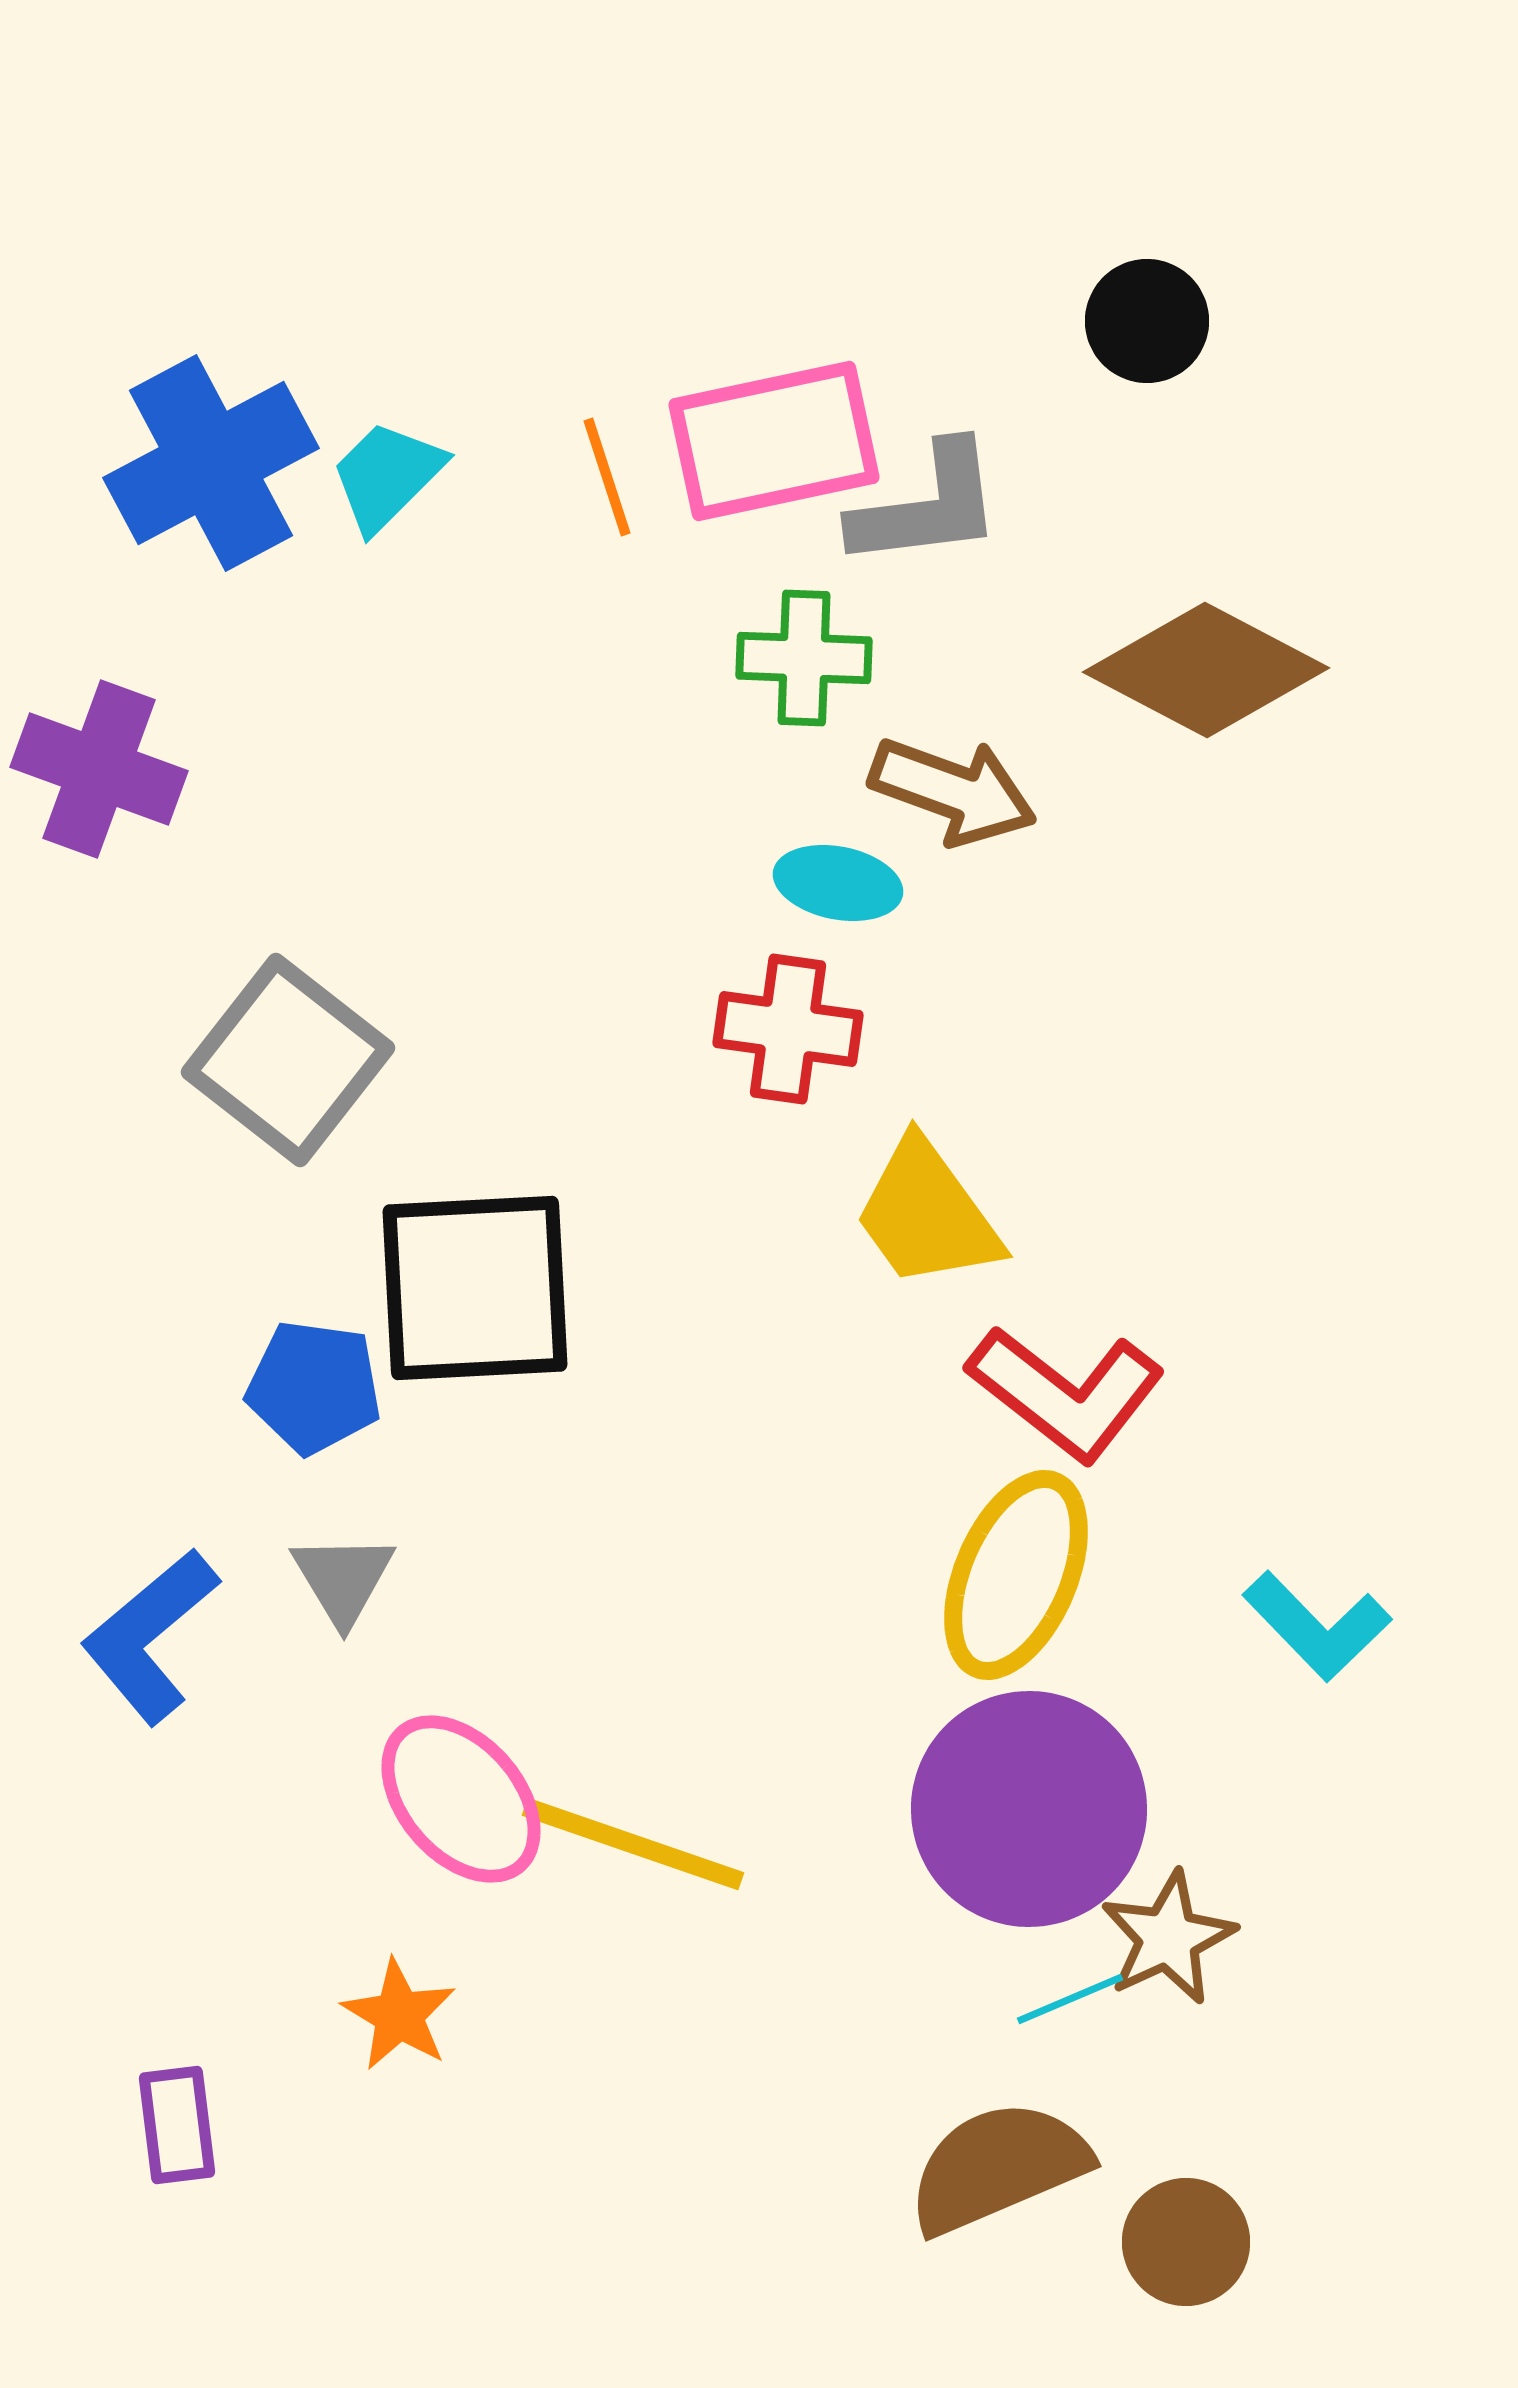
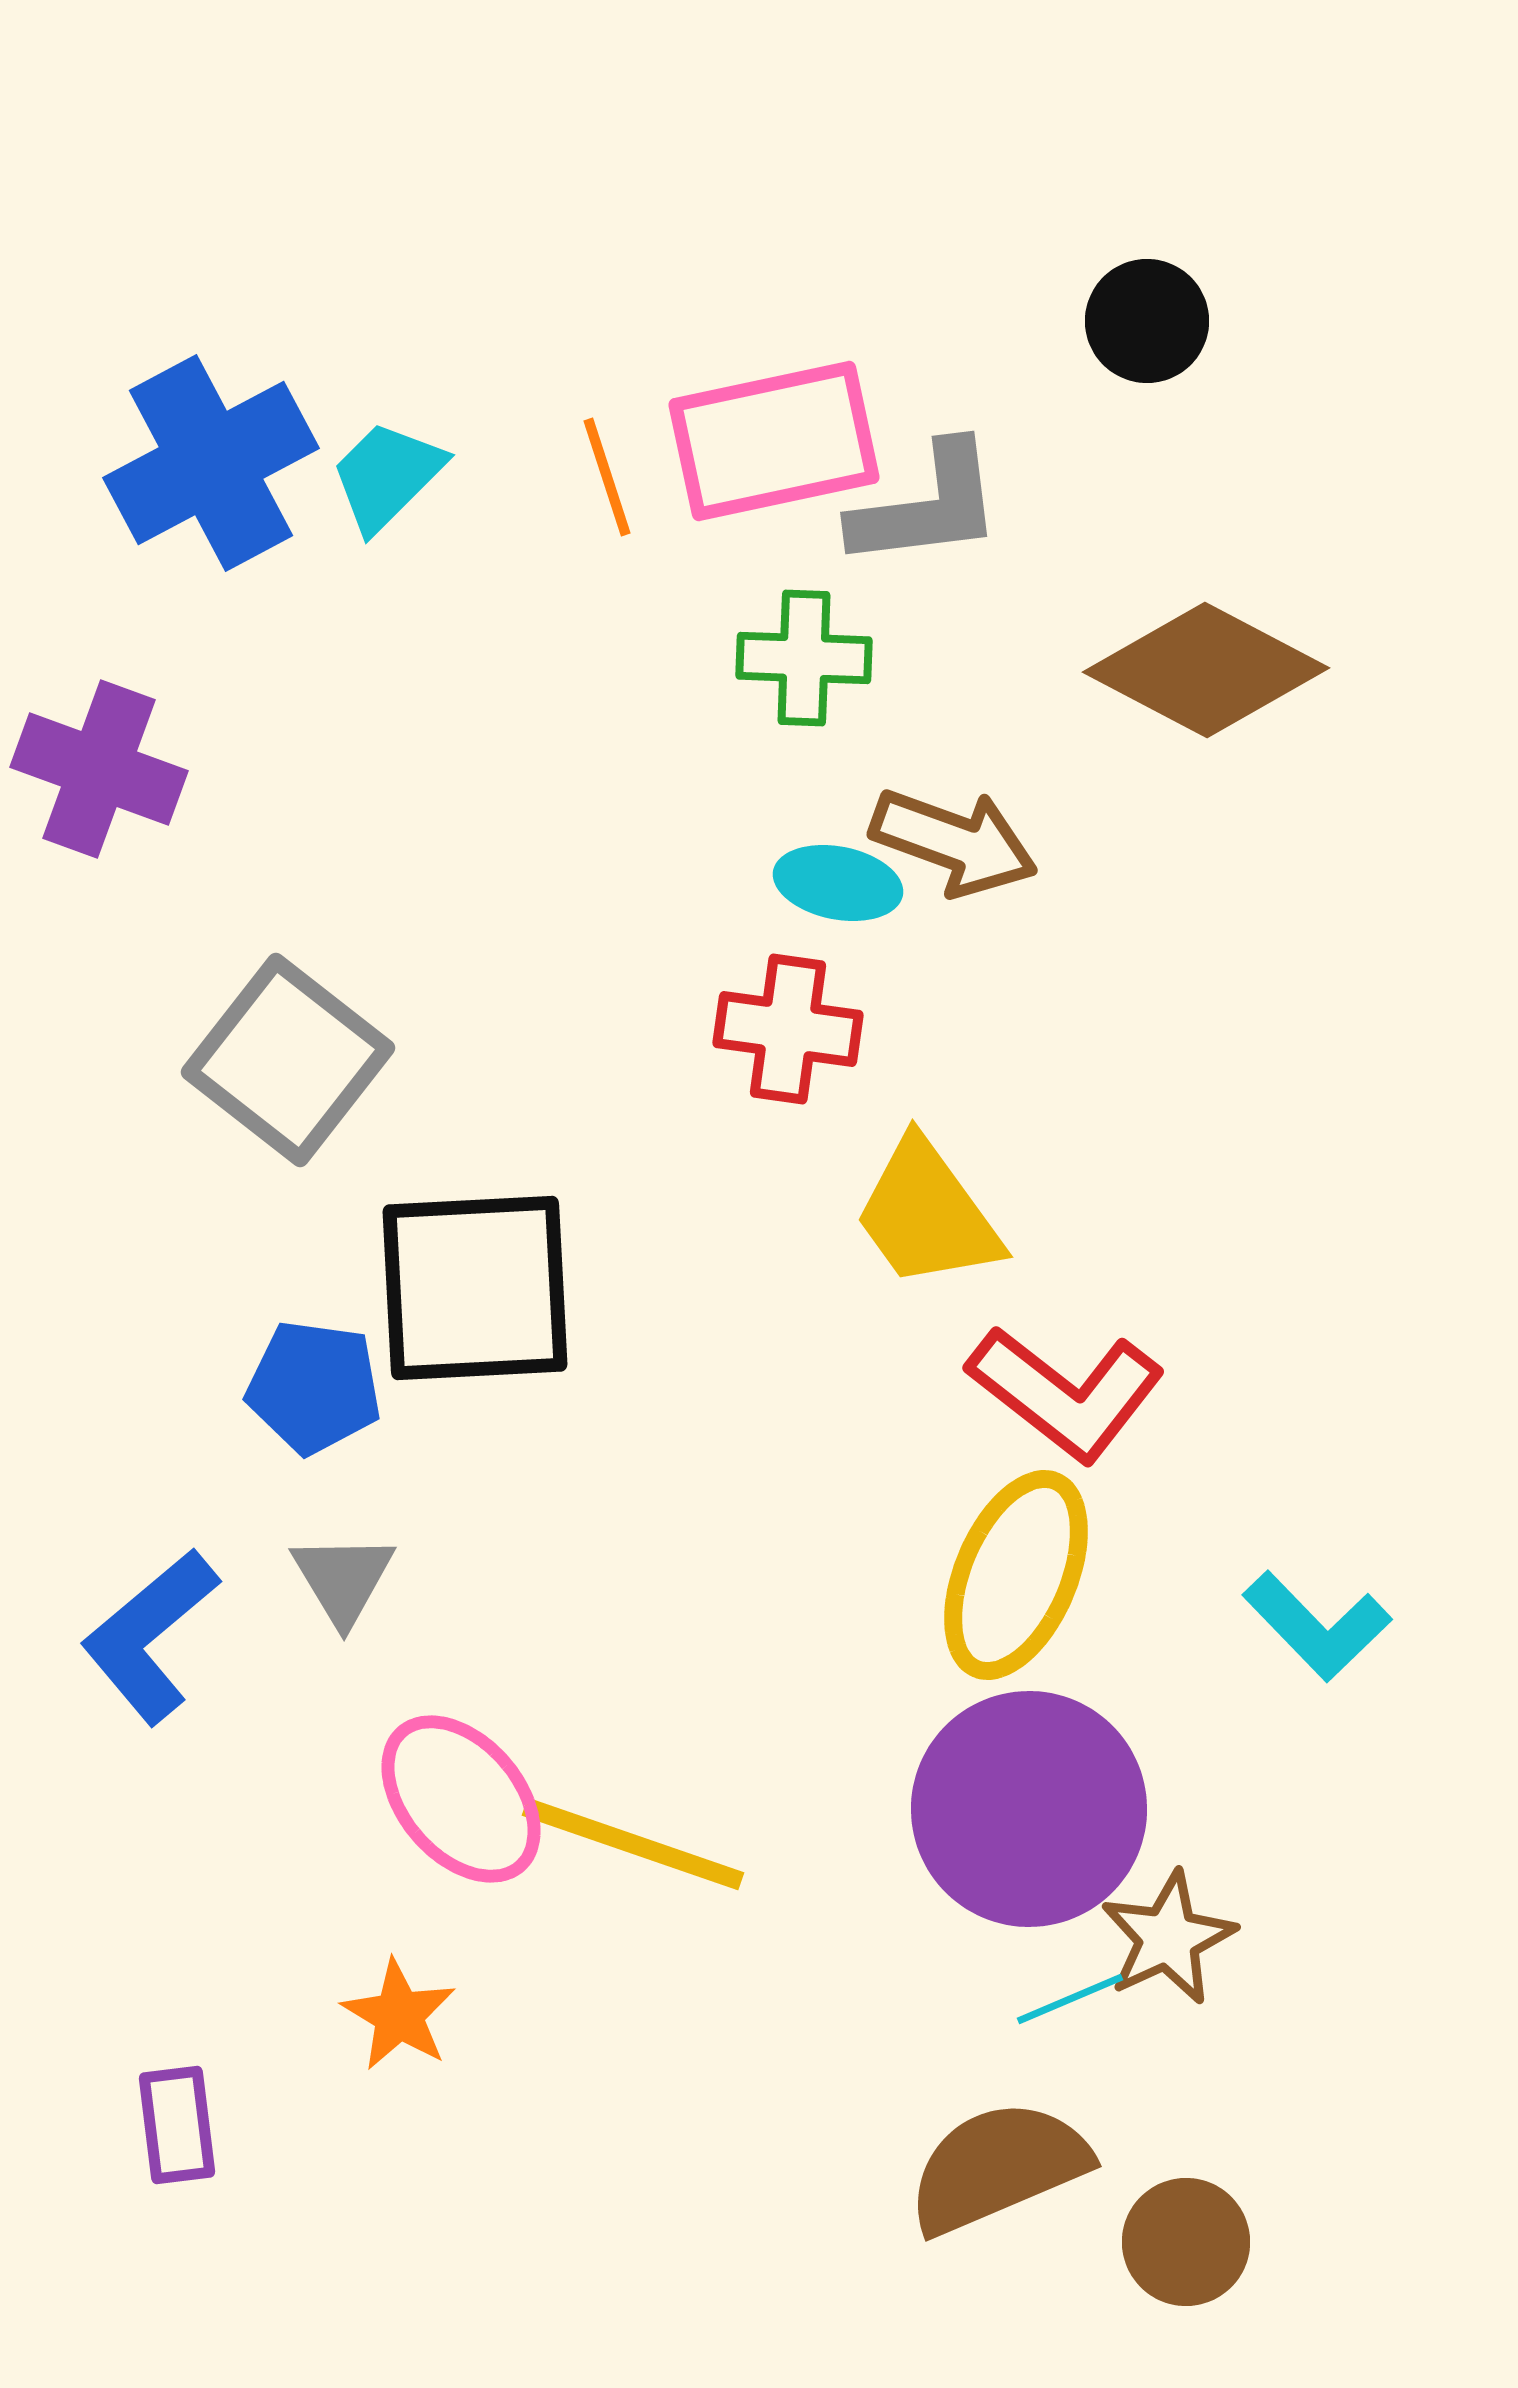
brown arrow: moved 1 px right, 51 px down
